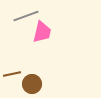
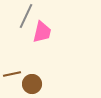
gray line: rotated 45 degrees counterclockwise
